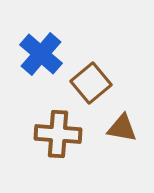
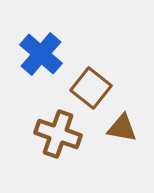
brown square: moved 5 px down; rotated 12 degrees counterclockwise
brown cross: rotated 15 degrees clockwise
